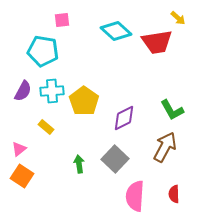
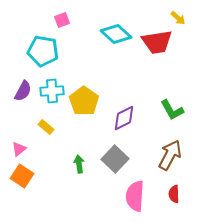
pink square: rotated 14 degrees counterclockwise
cyan diamond: moved 3 px down
brown arrow: moved 5 px right, 8 px down
